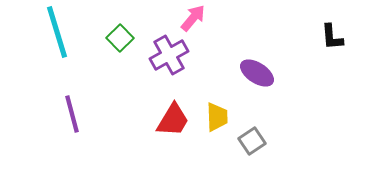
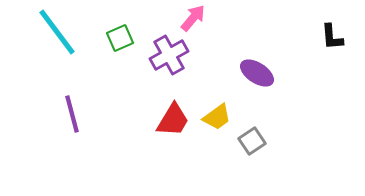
cyan line: rotated 20 degrees counterclockwise
green square: rotated 20 degrees clockwise
yellow trapezoid: rotated 56 degrees clockwise
